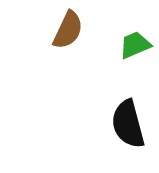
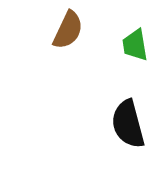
green trapezoid: rotated 76 degrees counterclockwise
